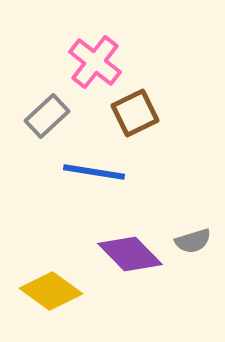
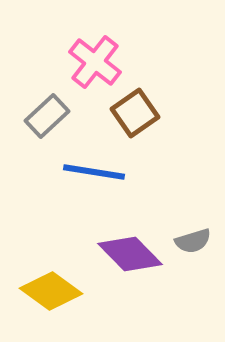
brown square: rotated 9 degrees counterclockwise
